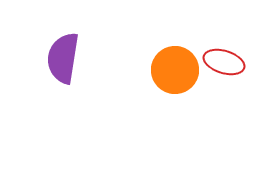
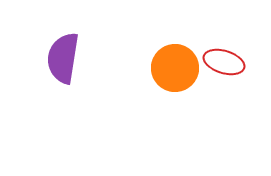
orange circle: moved 2 px up
